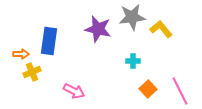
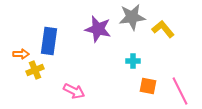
yellow L-shape: moved 2 px right
yellow cross: moved 3 px right, 2 px up
orange square: moved 3 px up; rotated 36 degrees counterclockwise
